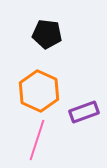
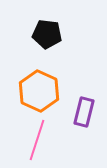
purple rectangle: rotated 56 degrees counterclockwise
